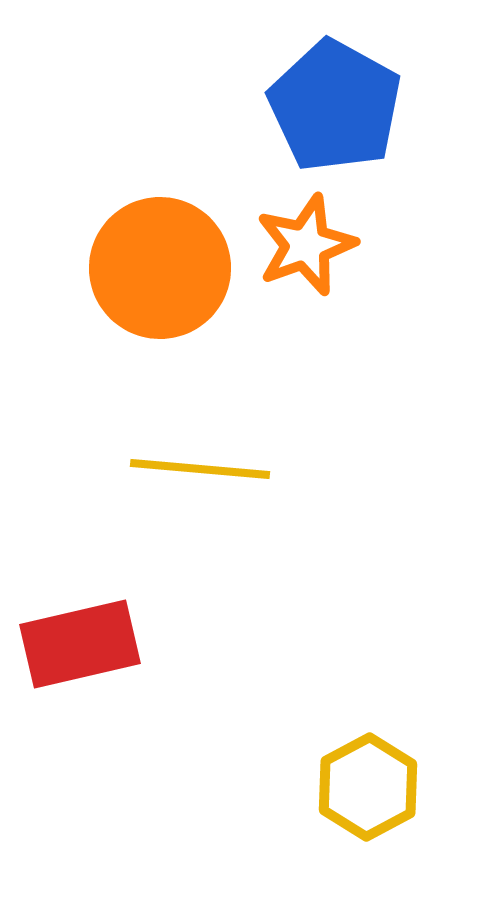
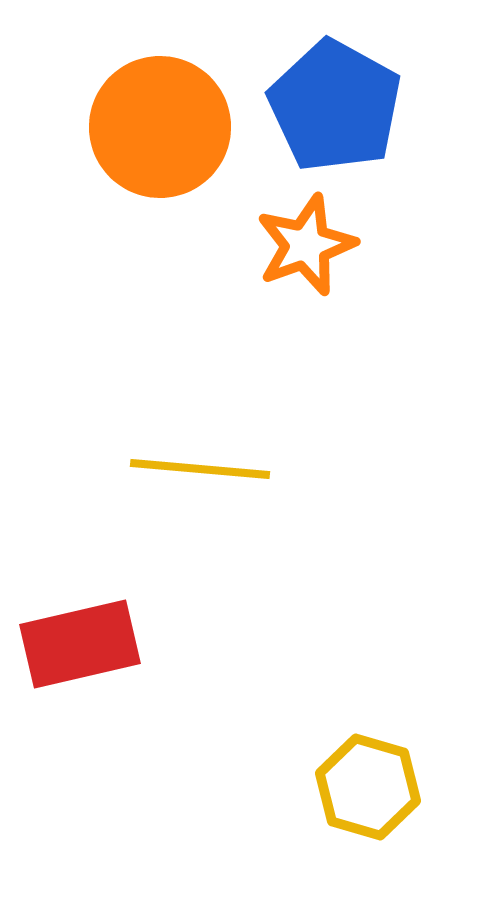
orange circle: moved 141 px up
yellow hexagon: rotated 16 degrees counterclockwise
